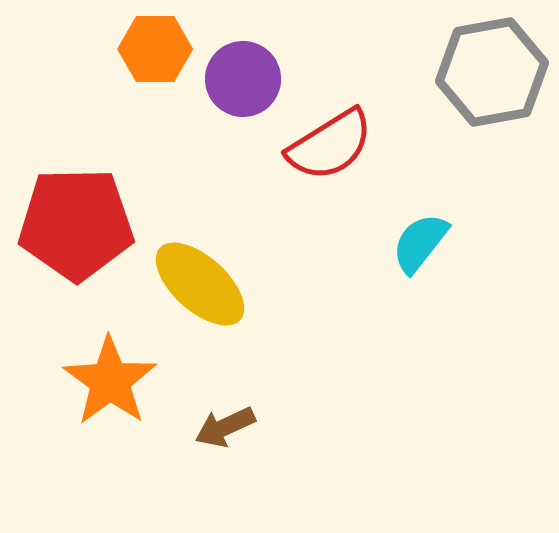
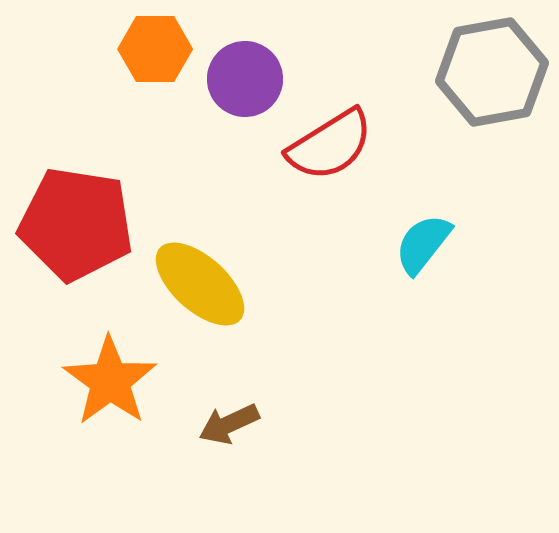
purple circle: moved 2 px right
red pentagon: rotated 10 degrees clockwise
cyan semicircle: moved 3 px right, 1 px down
brown arrow: moved 4 px right, 3 px up
